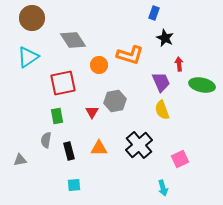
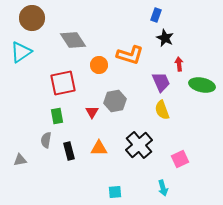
blue rectangle: moved 2 px right, 2 px down
cyan triangle: moved 7 px left, 5 px up
cyan square: moved 41 px right, 7 px down
